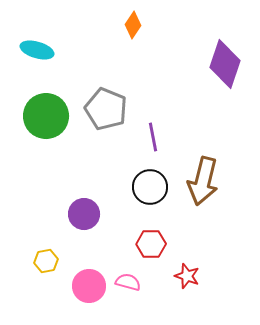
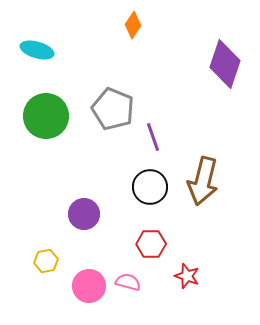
gray pentagon: moved 7 px right
purple line: rotated 8 degrees counterclockwise
